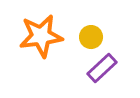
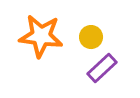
orange star: rotated 15 degrees clockwise
